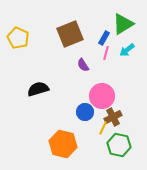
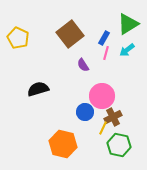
green triangle: moved 5 px right
brown square: rotated 16 degrees counterclockwise
